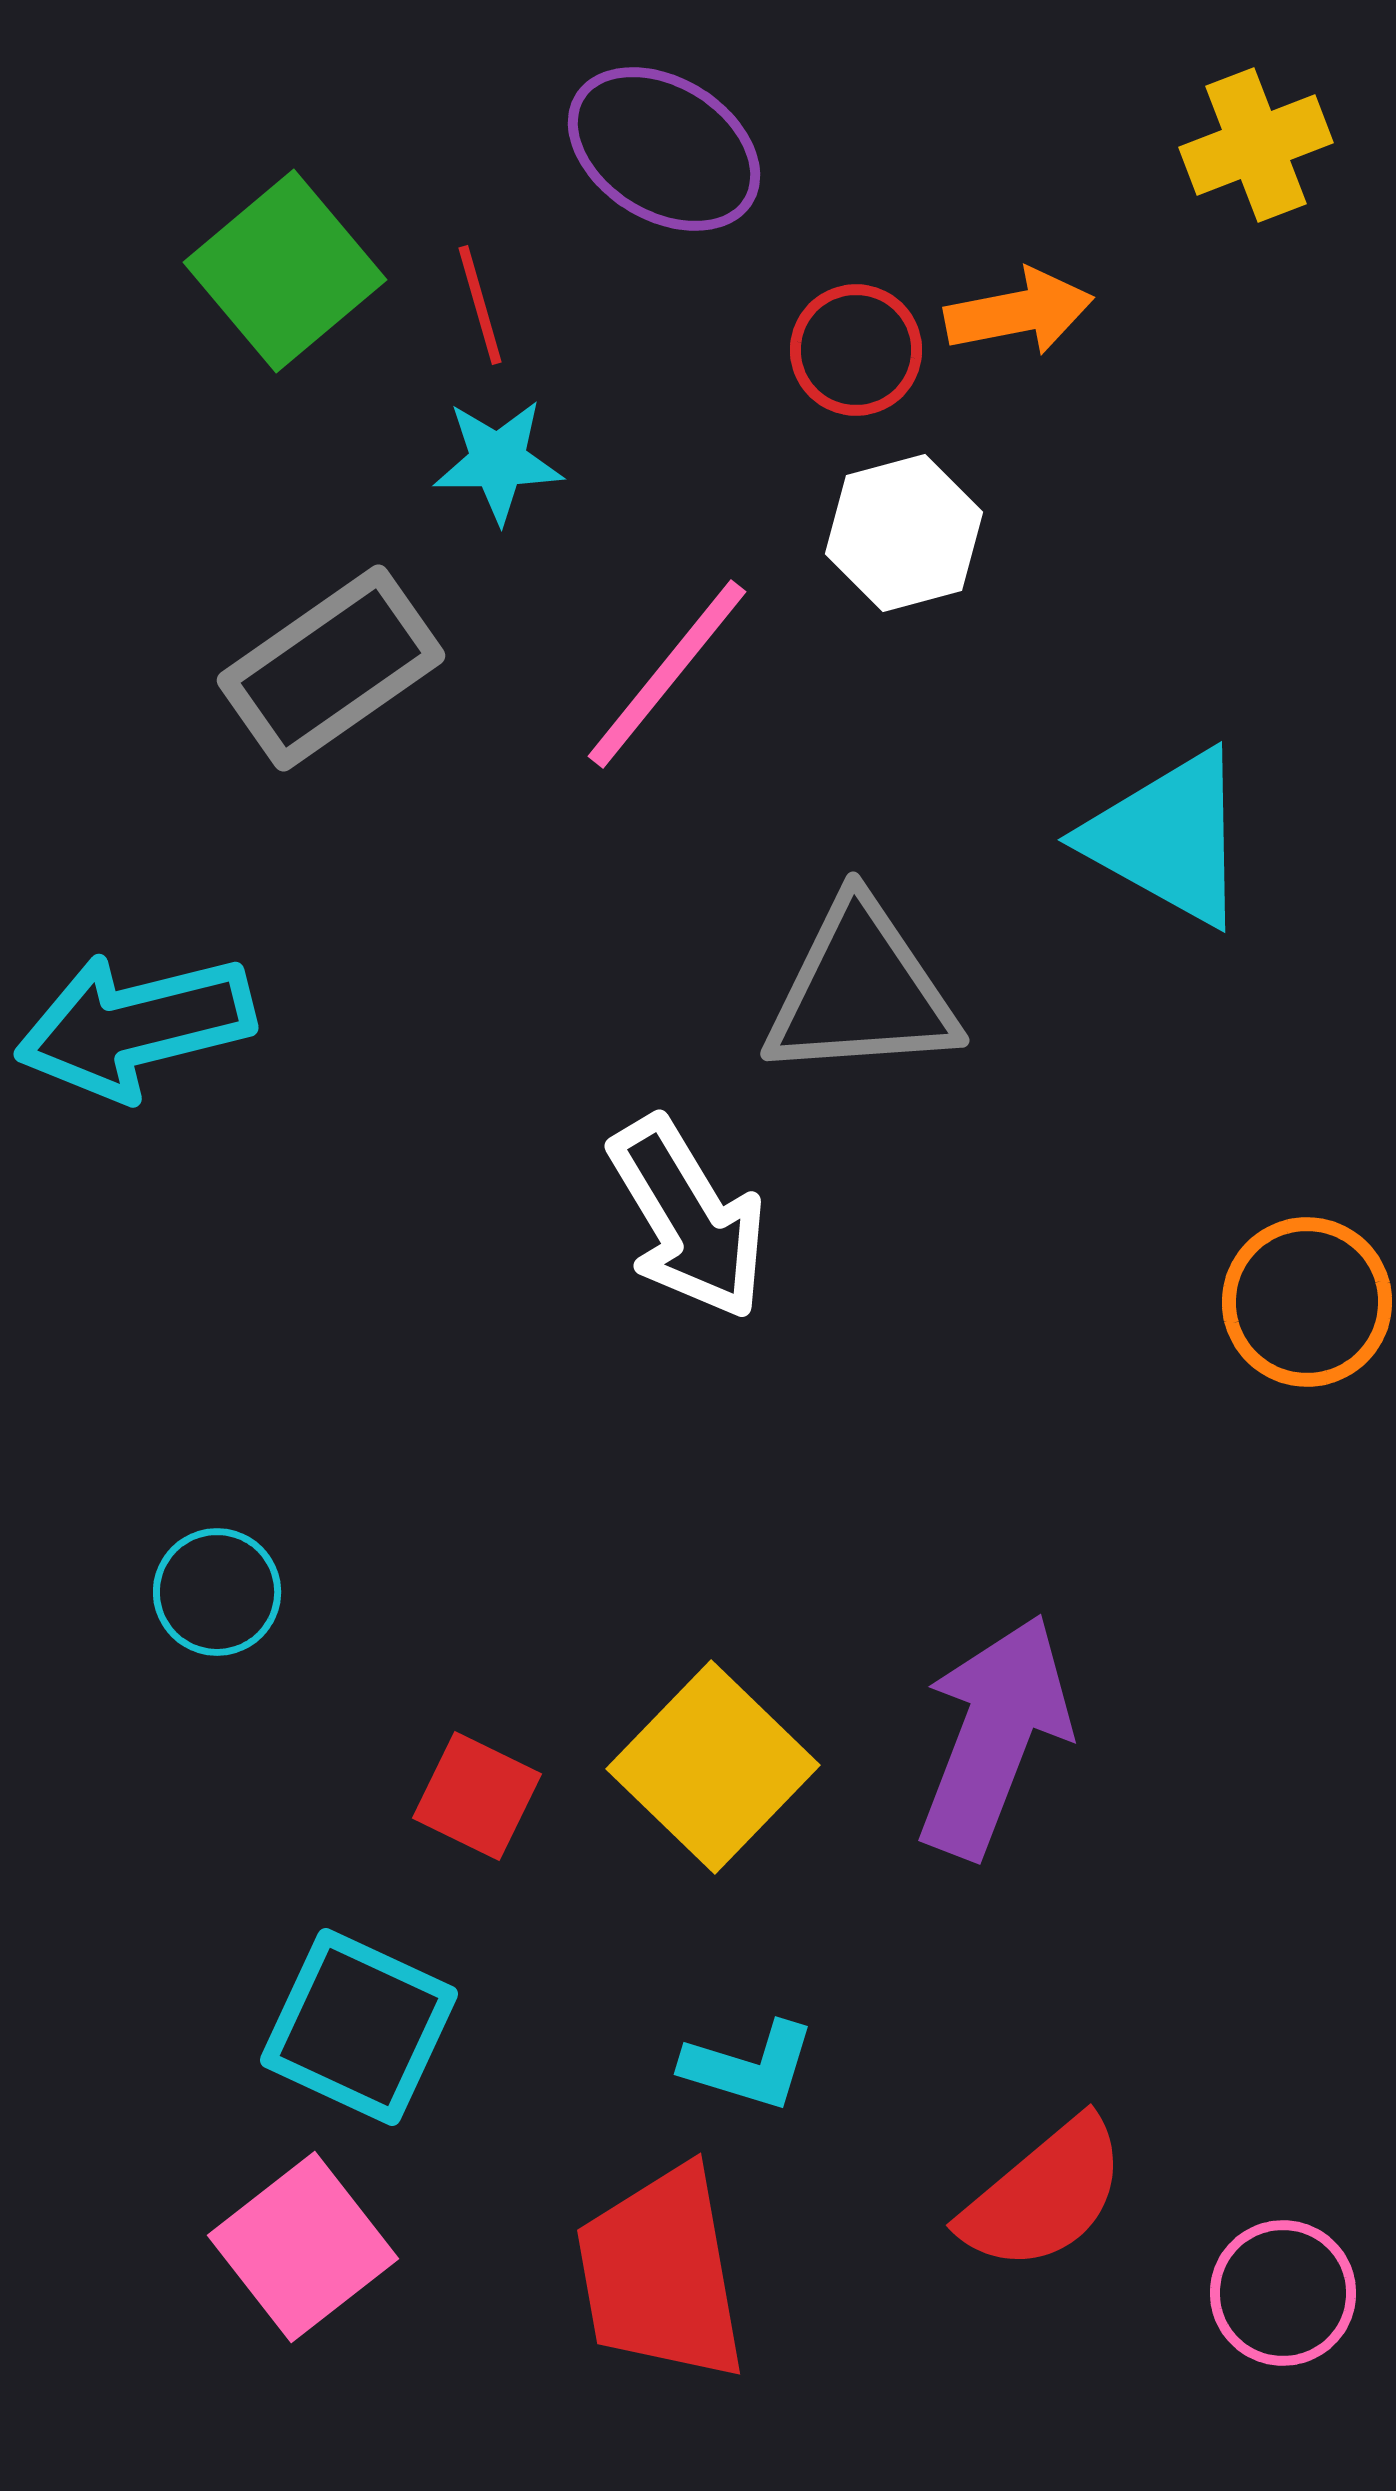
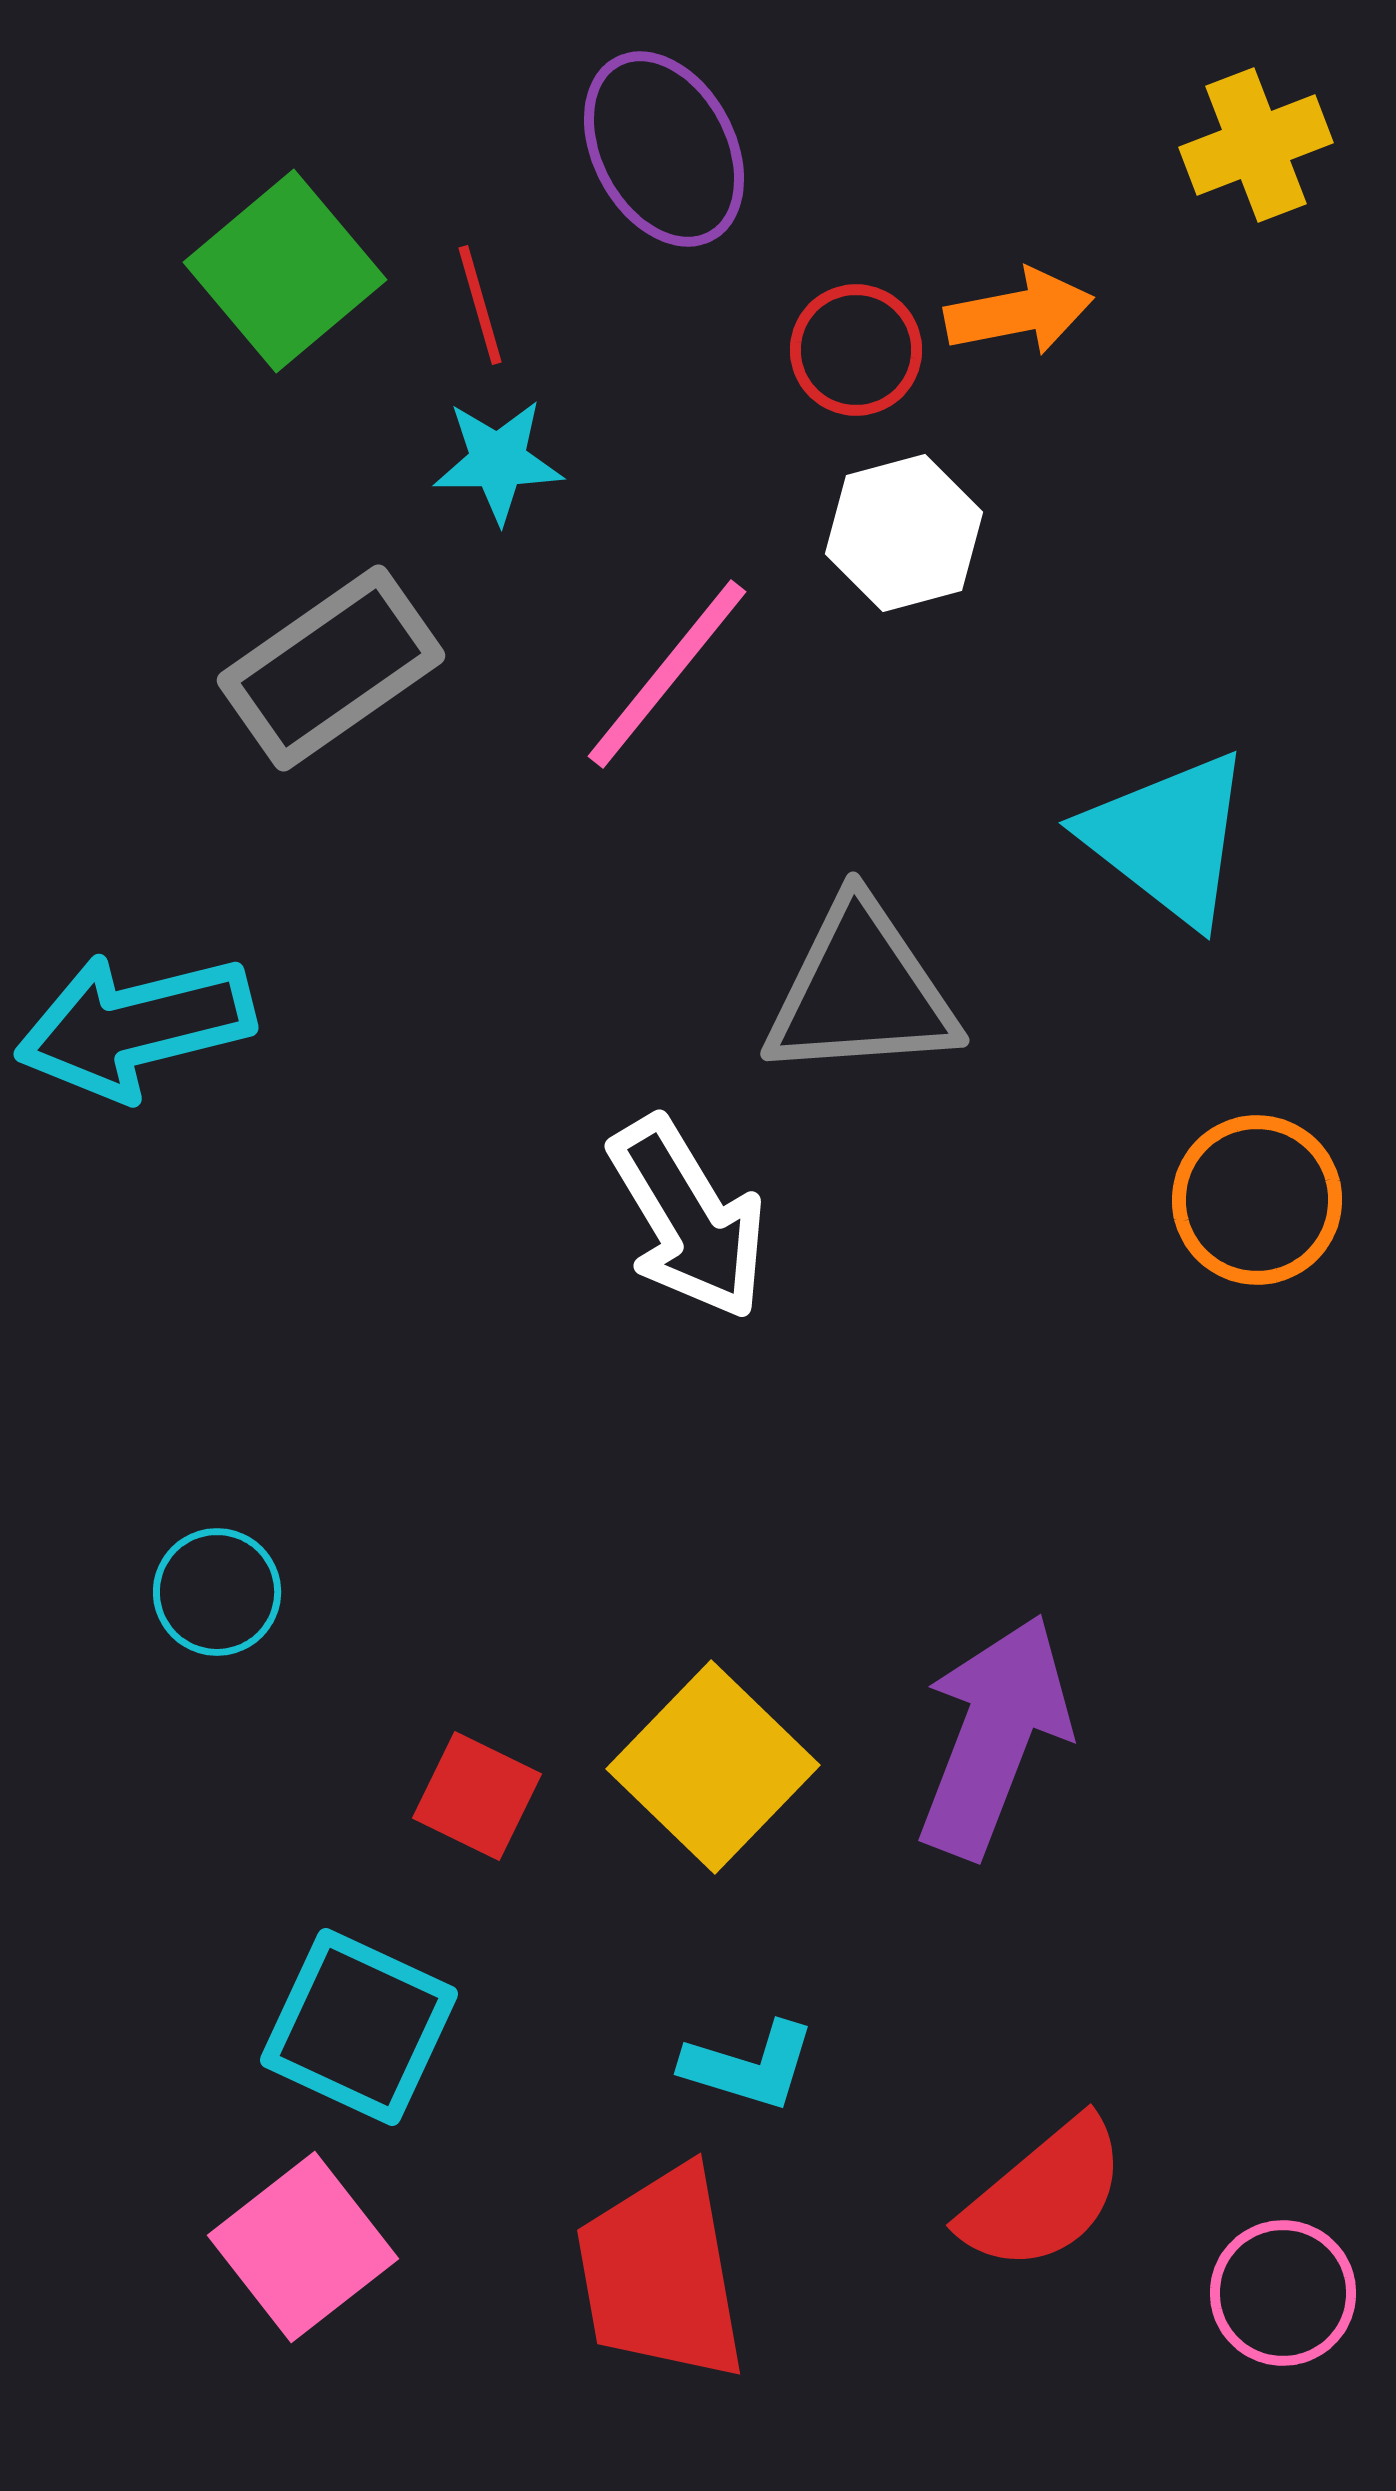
purple ellipse: rotated 30 degrees clockwise
cyan triangle: rotated 9 degrees clockwise
orange circle: moved 50 px left, 102 px up
